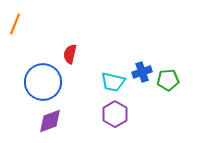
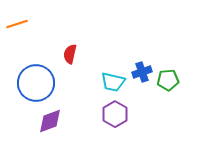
orange line: moved 2 px right; rotated 50 degrees clockwise
blue circle: moved 7 px left, 1 px down
